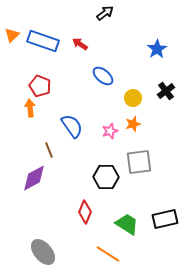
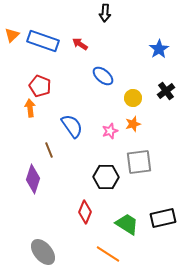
black arrow: rotated 132 degrees clockwise
blue star: moved 2 px right
purple diamond: moved 1 px left, 1 px down; rotated 44 degrees counterclockwise
black rectangle: moved 2 px left, 1 px up
